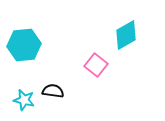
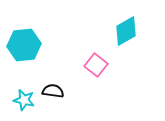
cyan diamond: moved 4 px up
